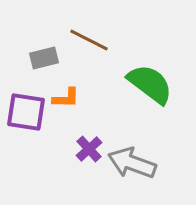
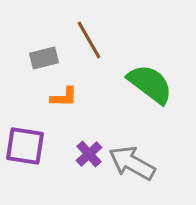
brown line: rotated 33 degrees clockwise
orange L-shape: moved 2 px left, 1 px up
purple square: moved 1 px left, 34 px down
purple cross: moved 5 px down
gray arrow: rotated 9 degrees clockwise
